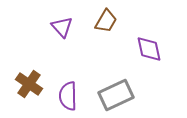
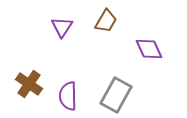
purple triangle: rotated 15 degrees clockwise
purple diamond: rotated 12 degrees counterclockwise
gray rectangle: rotated 36 degrees counterclockwise
